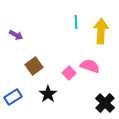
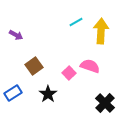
cyan line: rotated 64 degrees clockwise
blue rectangle: moved 4 px up
